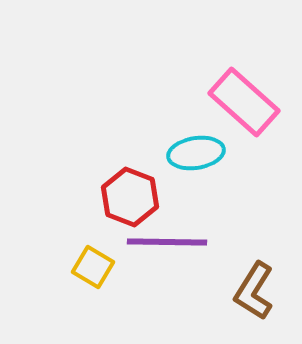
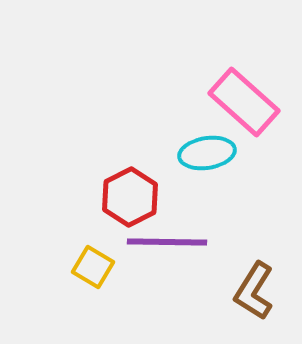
cyan ellipse: moved 11 px right
red hexagon: rotated 12 degrees clockwise
